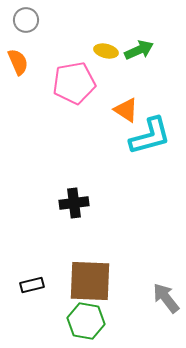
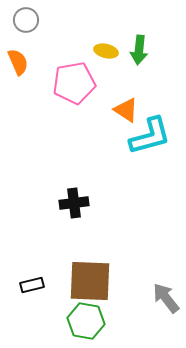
green arrow: rotated 120 degrees clockwise
